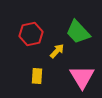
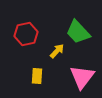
red hexagon: moved 5 px left
pink triangle: rotated 8 degrees clockwise
